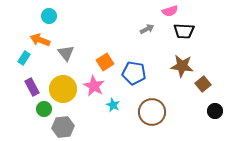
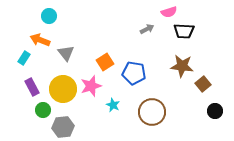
pink semicircle: moved 1 px left, 1 px down
pink star: moved 3 px left; rotated 25 degrees clockwise
green circle: moved 1 px left, 1 px down
